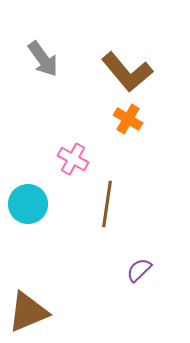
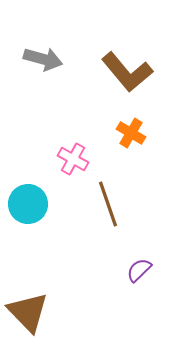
gray arrow: rotated 39 degrees counterclockwise
orange cross: moved 3 px right, 14 px down
brown line: moved 1 px right; rotated 27 degrees counterclockwise
brown triangle: rotated 51 degrees counterclockwise
